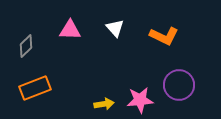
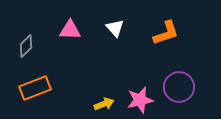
orange L-shape: moved 2 px right, 3 px up; rotated 44 degrees counterclockwise
purple circle: moved 2 px down
pink star: rotated 8 degrees counterclockwise
yellow arrow: rotated 12 degrees counterclockwise
